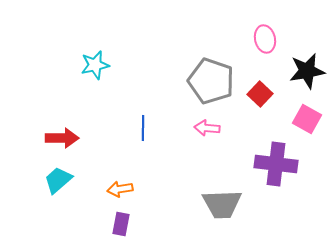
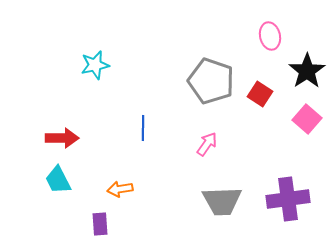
pink ellipse: moved 5 px right, 3 px up
black star: rotated 24 degrees counterclockwise
red square: rotated 10 degrees counterclockwise
pink square: rotated 12 degrees clockwise
pink arrow: moved 16 px down; rotated 120 degrees clockwise
purple cross: moved 12 px right, 35 px down; rotated 15 degrees counterclockwise
cyan trapezoid: rotated 76 degrees counterclockwise
gray trapezoid: moved 3 px up
purple rectangle: moved 21 px left; rotated 15 degrees counterclockwise
